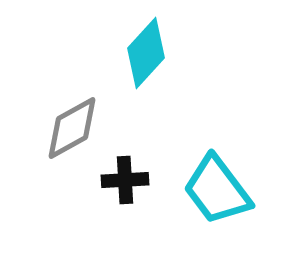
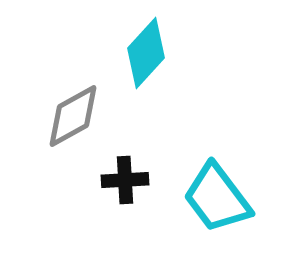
gray diamond: moved 1 px right, 12 px up
cyan trapezoid: moved 8 px down
